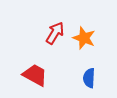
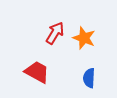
red trapezoid: moved 2 px right, 3 px up
